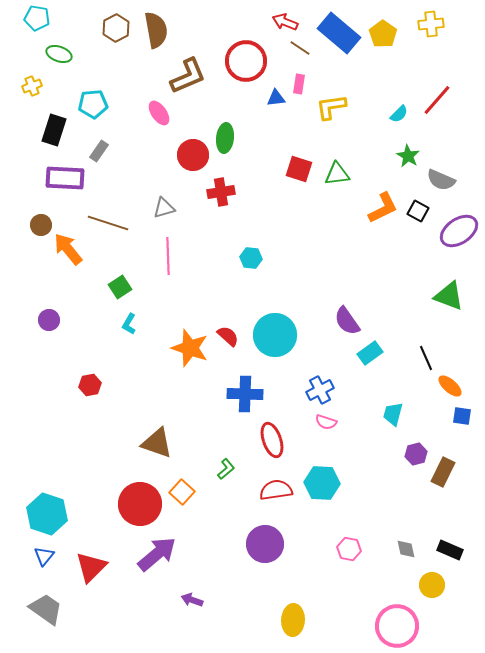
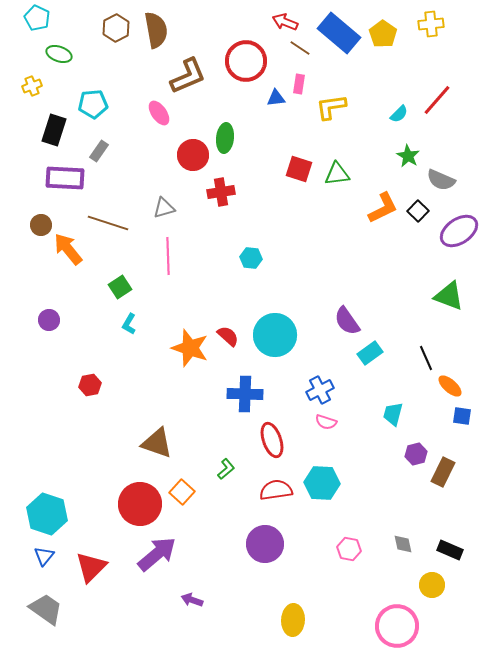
cyan pentagon at (37, 18): rotated 15 degrees clockwise
black square at (418, 211): rotated 15 degrees clockwise
gray diamond at (406, 549): moved 3 px left, 5 px up
